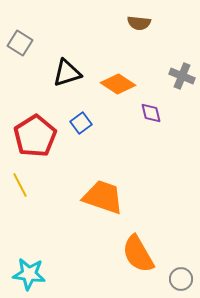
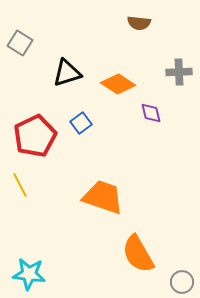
gray cross: moved 3 px left, 4 px up; rotated 25 degrees counterclockwise
red pentagon: rotated 6 degrees clockwise
gray circle: moved 1 px right, 3 px down
